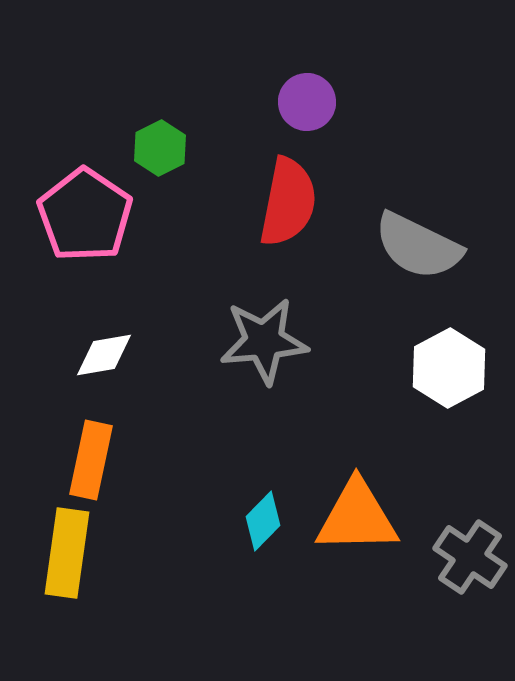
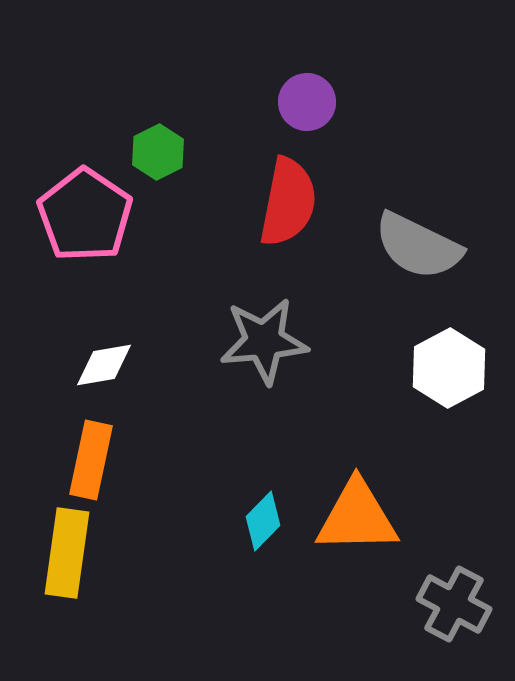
green hexagon: moved 2 px left, 4 px down
white diamond: moved 10 px down
gray cross: moved 16 px left, 47 px down; rotated 6 degrees counterclockwise
